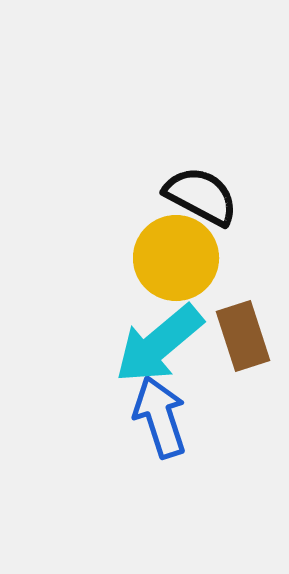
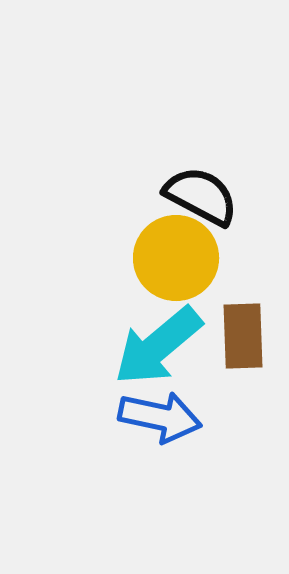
brown rectangle: rotated 16 degrees clockwise
cyan arrow: moved 1 px left, 2 px down
blue arrow: rotated 120 degrees clockwise
